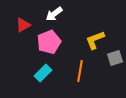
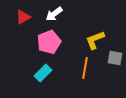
red triangle: moved 8 px up
gray square: rotated 28 degrees clockwise
orange line: moved 5 px right, 3 px up
